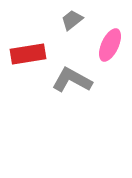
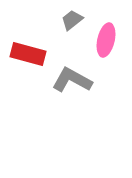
pink ellipse: moved 4 px left, 5 px up; rotated 12 degrees counterclockwise
red rectangle: rotated 24 degrees clockwise
